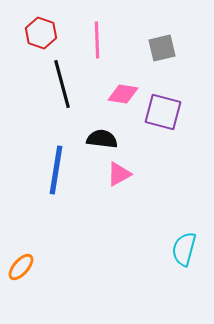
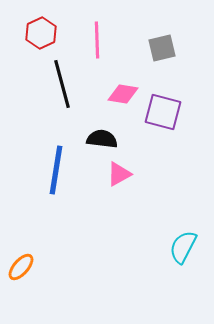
red hexagon: rotated 16 degrees clockwise
cyan semicircle: moved 1 px left, 2 px up; rotated 12 degrees clockwise
